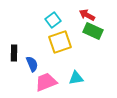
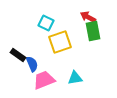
red arrow: moved 1 px right, 2 px down
cyan square: moved 7 px left, 3 px down; rotated 28 degrees counterclockwise
green rectangle: rotated 54 degrees clockwise
black rectangle: moved 4 px right, 2 px down; rotated 56 degrees counterclockwise
cyan triangle: moved 1 px left
pink trapezoid: moved 2 px left, 2 px up
